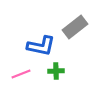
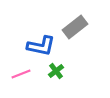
green cross: rotated 35 degrees counterclockwise
